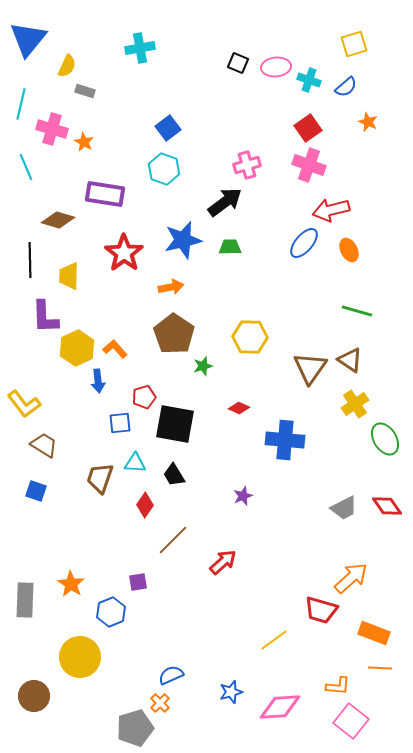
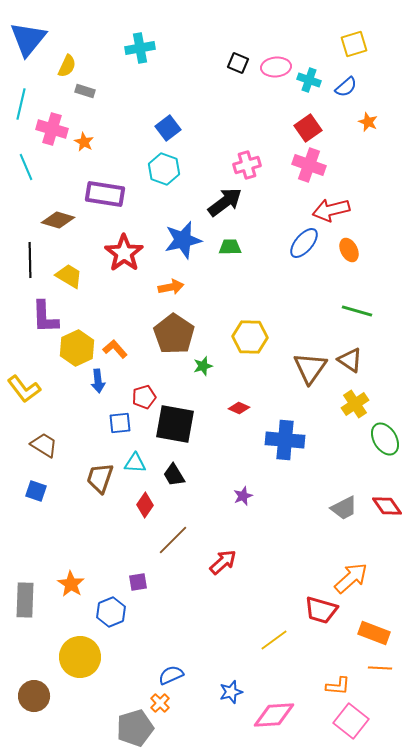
yellow trapezoid at (69, 276): rotated 120 degrees clockwise
yellow L-shape at (24, 404): moved 15 px up
pink diamond at (280, 707): moved 6 px left, 8 px down
